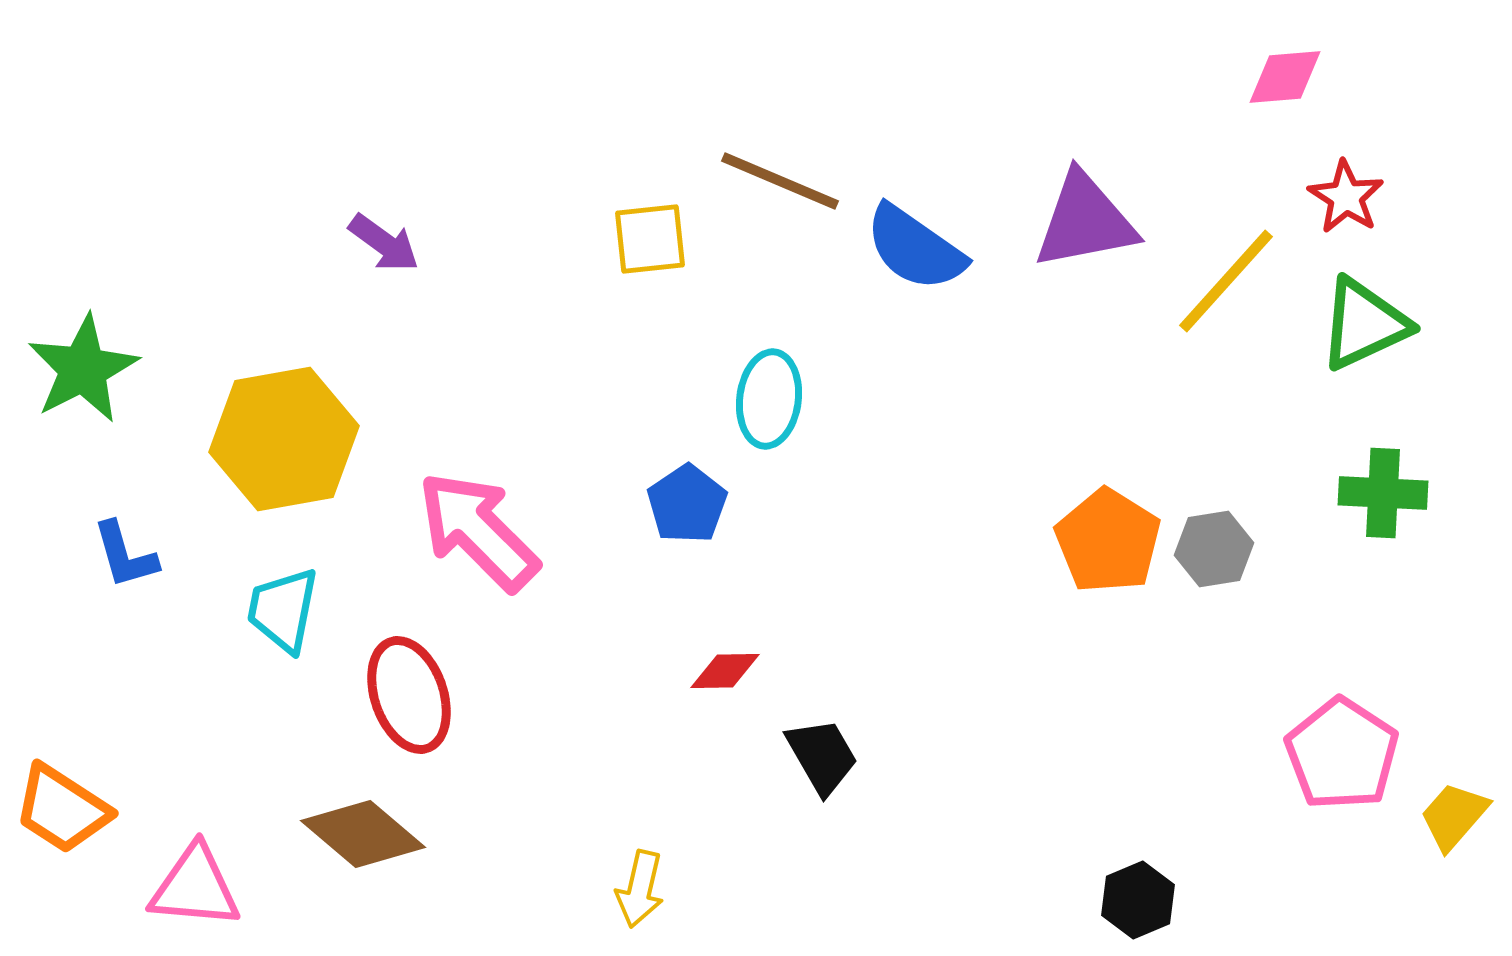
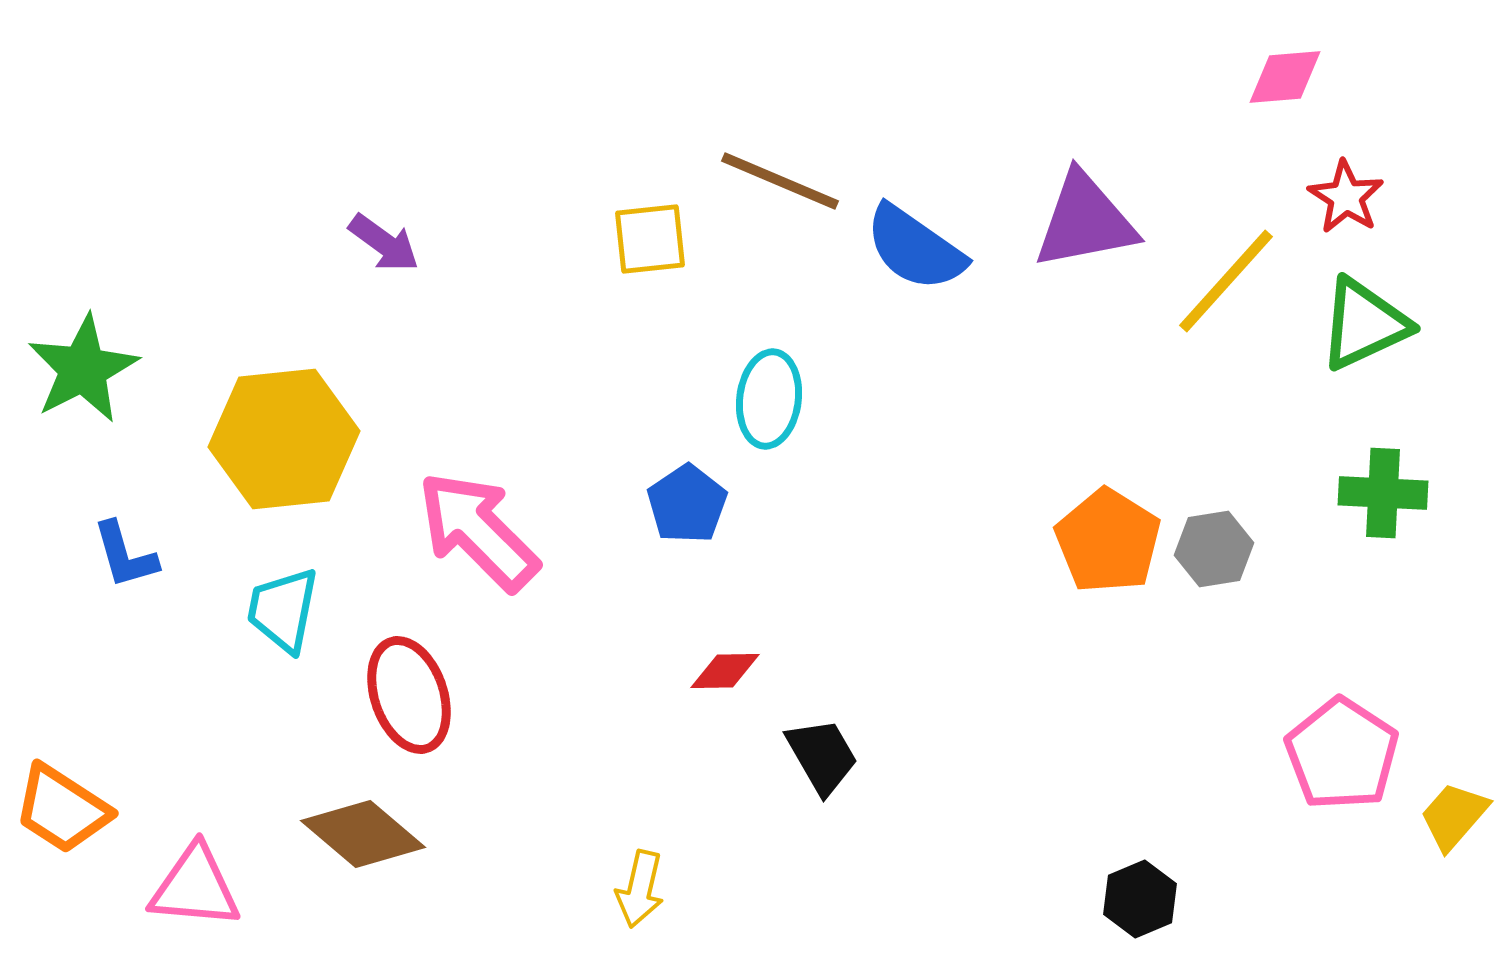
yellow hexagon: rotated 4 degrees clockwise
black hexagon: moved 2 px right, 1 px up
